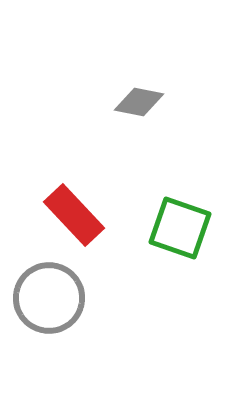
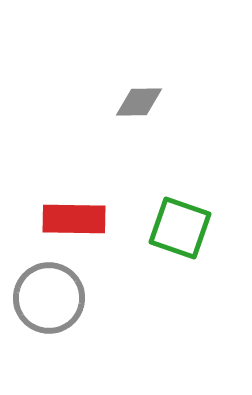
gray diamond: rotated 12 degrees counterclockwise
red rectangle: moved 4 px down; rotated 46 degrees counterclockwise
